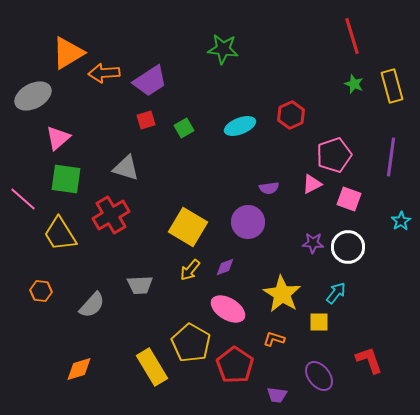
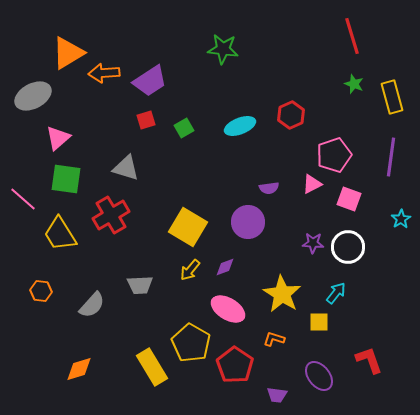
yellow rectangle at (392, 86): moved 11 px down
cyan star at (401, 221): moved 2 px up
